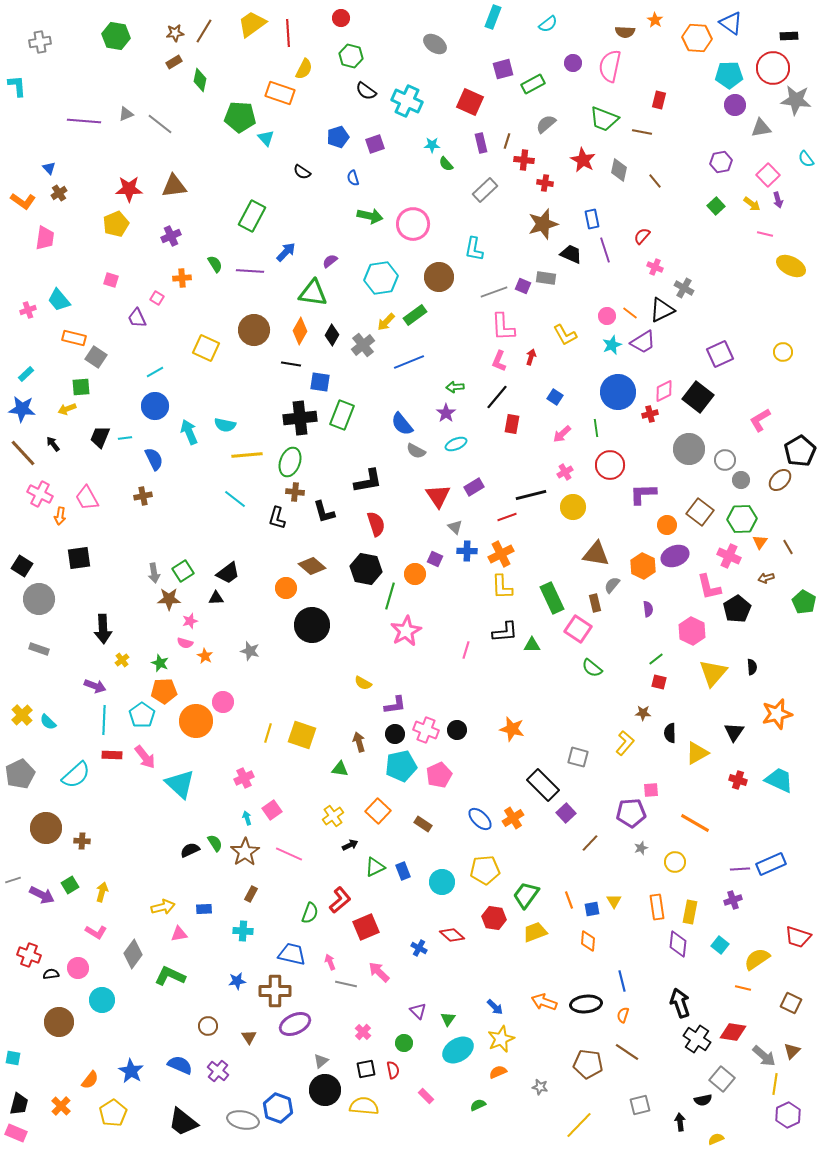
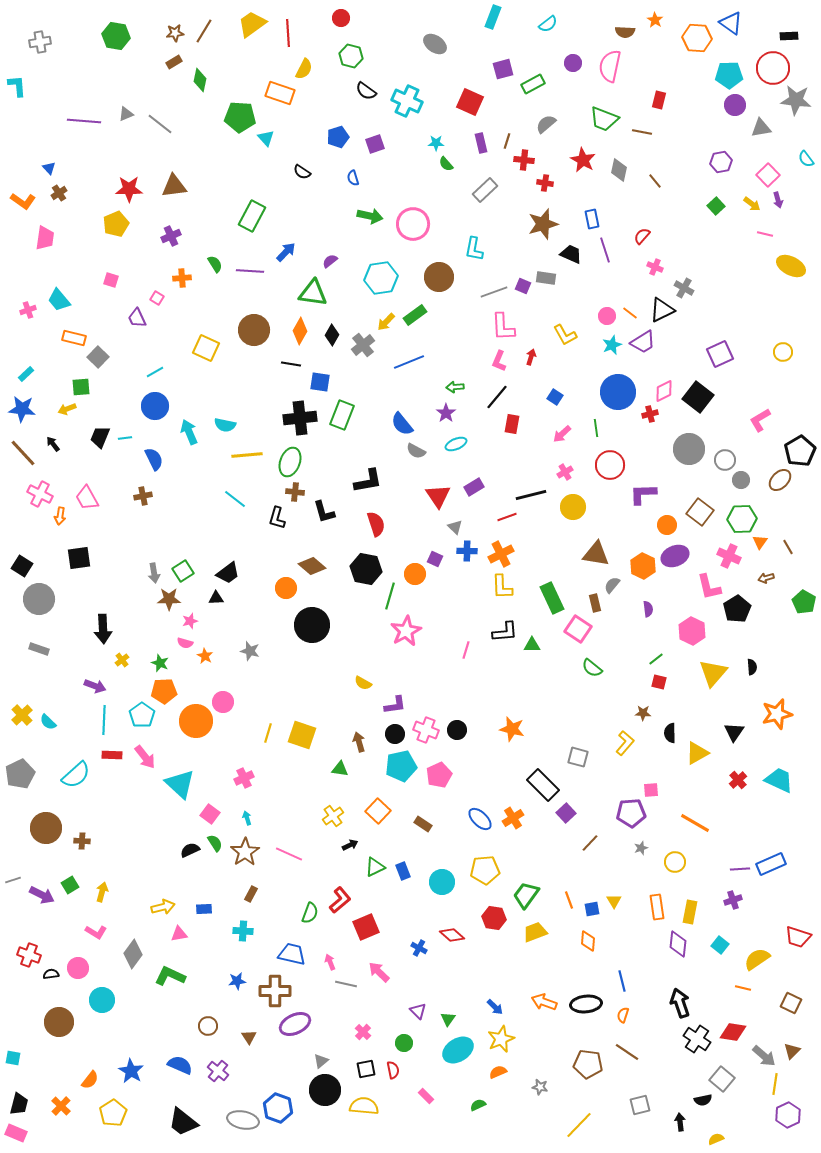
cyan star at (432, 145): moved 4 px right, 2 px up
gray square at (96, 357): moved 2 px right; rotated 10 degrees clockwise
red cross at (738, 780): rotated 30 degrees clockwise
pink square at (272, 810): moved 62 px left, 4 px down; rotated 18 degrees counterclockwise
